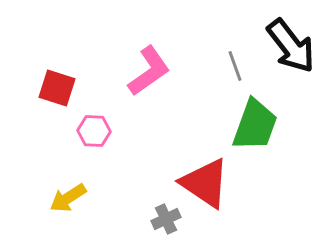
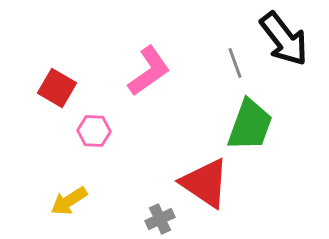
black arrow: moved 7 px left, 7 px up
gray line: moved 3 px up
red square: rotated 12 degrees clockwise
green trapezoid: moved 5 px left
yellow arrow: moved 1 px right, 3 px down
gray cross: moved 6 px left
